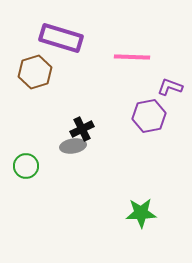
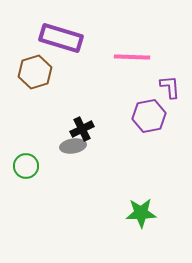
purple L-shape: rotated 65 degrees clockwise
